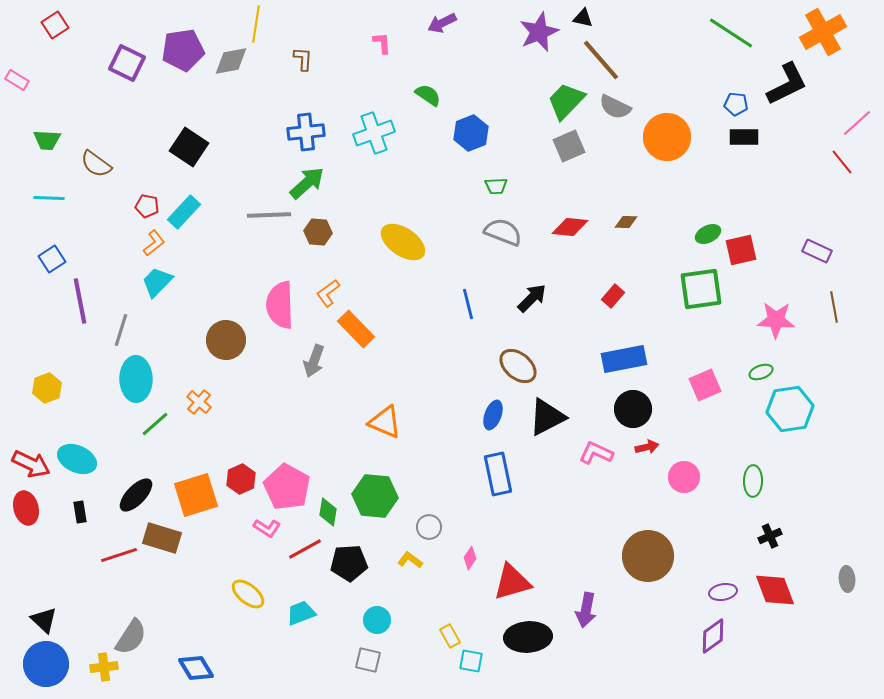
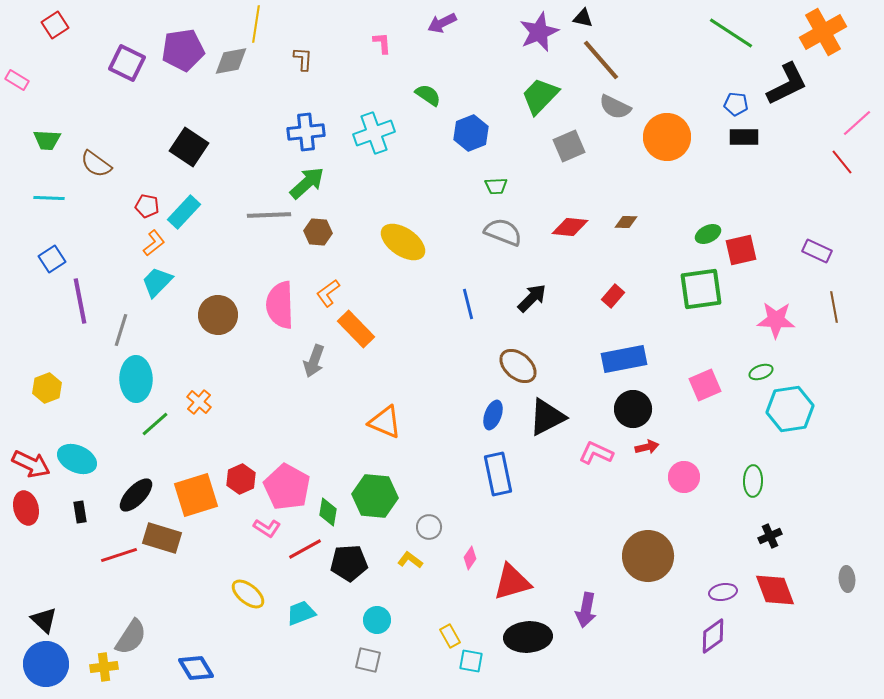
green trapezoid at (566, 101): moved 26 px left, 5 px up
brown circle at (226, 340): moved 8 px left, 25 px up
